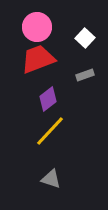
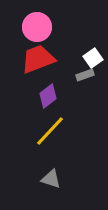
white square: moved 8 px right, 20 px down; rotated 12 degrees clockwise
purple diamond: moved 3 px up
